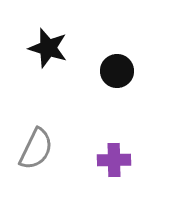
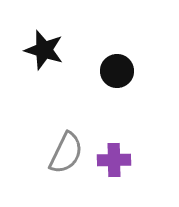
black star: moved 4 px left, 2 px down
gray semicircle: moved 30 px right, 4 px down
